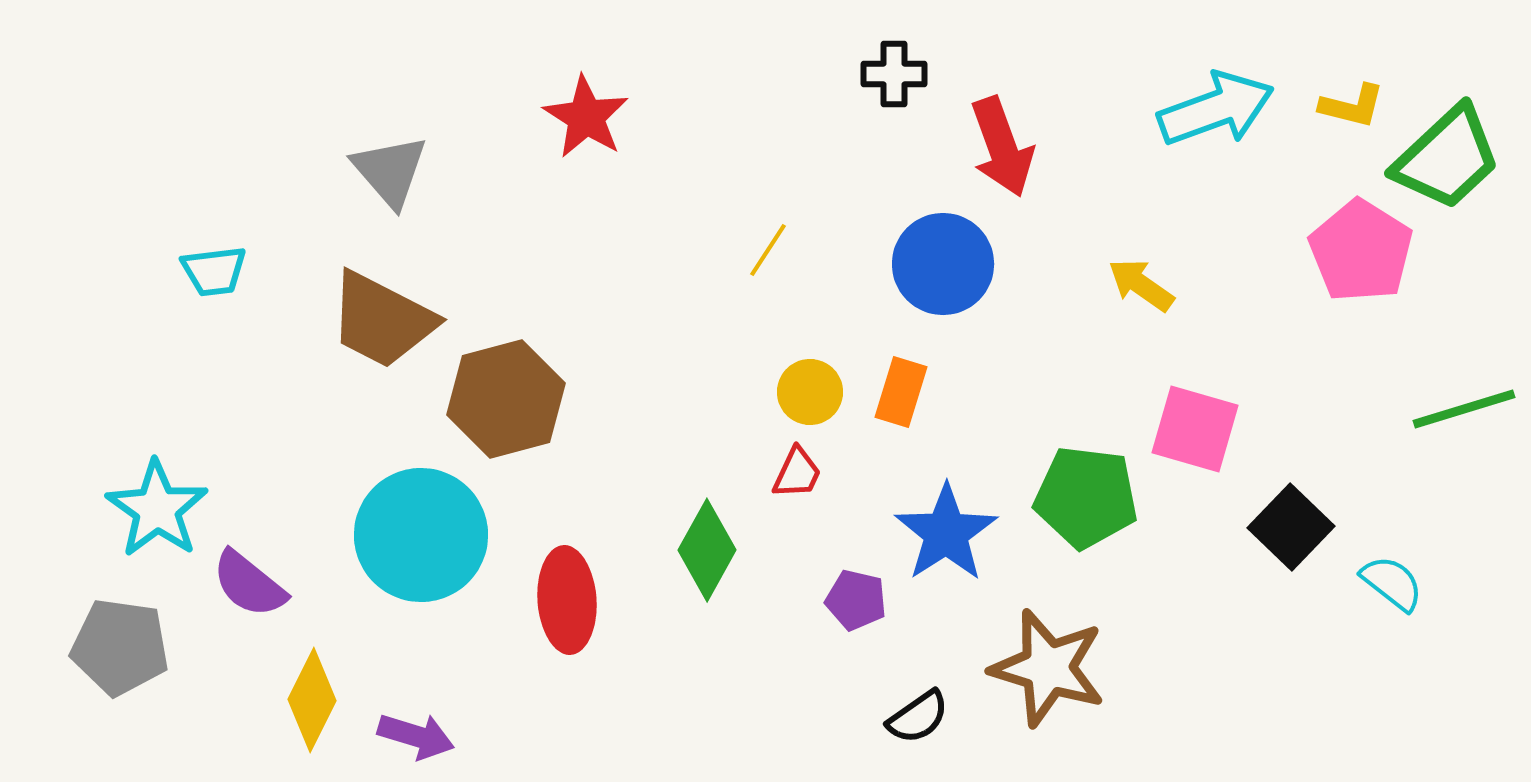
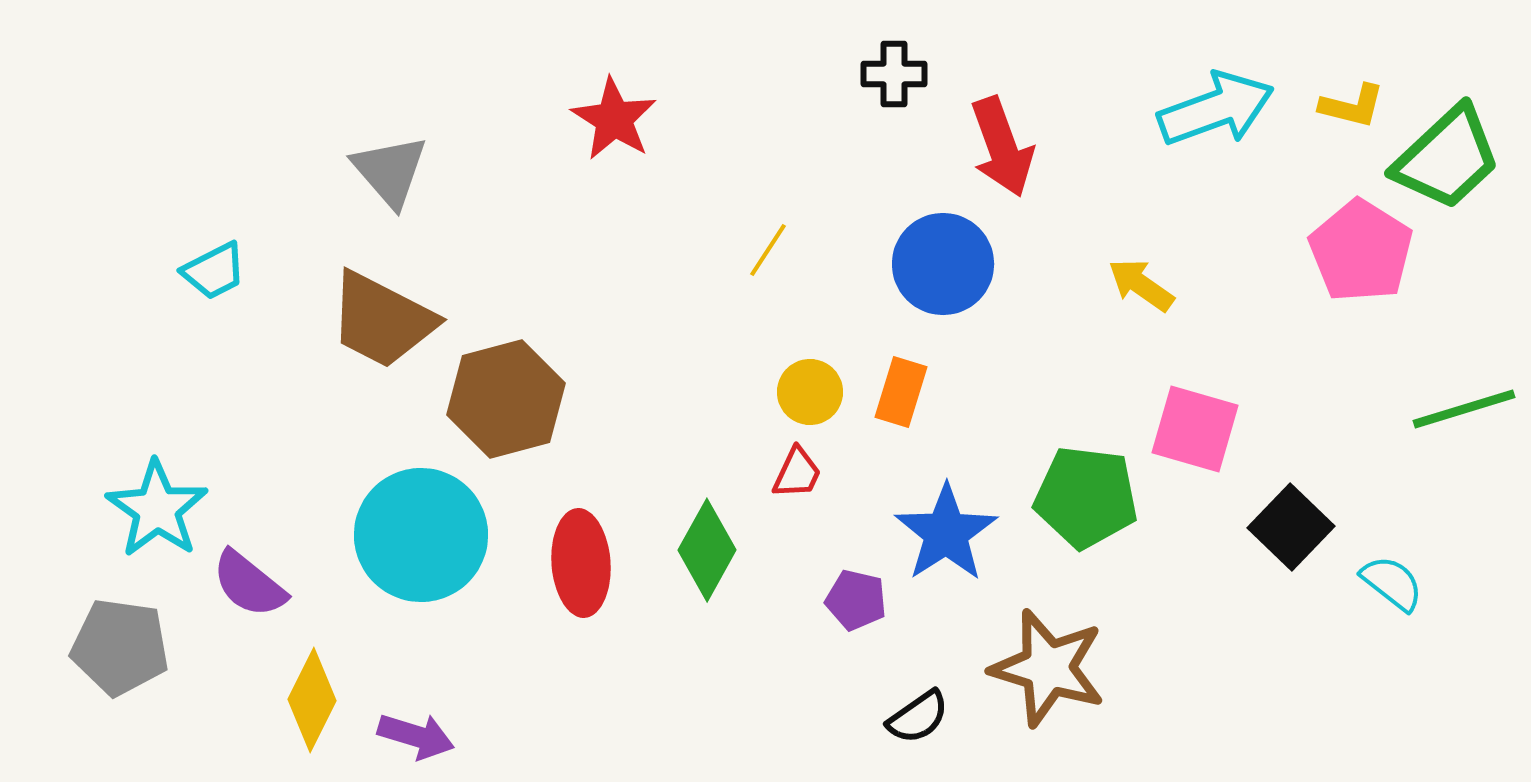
red star: moved 28 px right, 2 px down
cyan trapezoid: rotated 20 degrees counterclockwise
red ellipse: moved 14 px right, 37 px up
